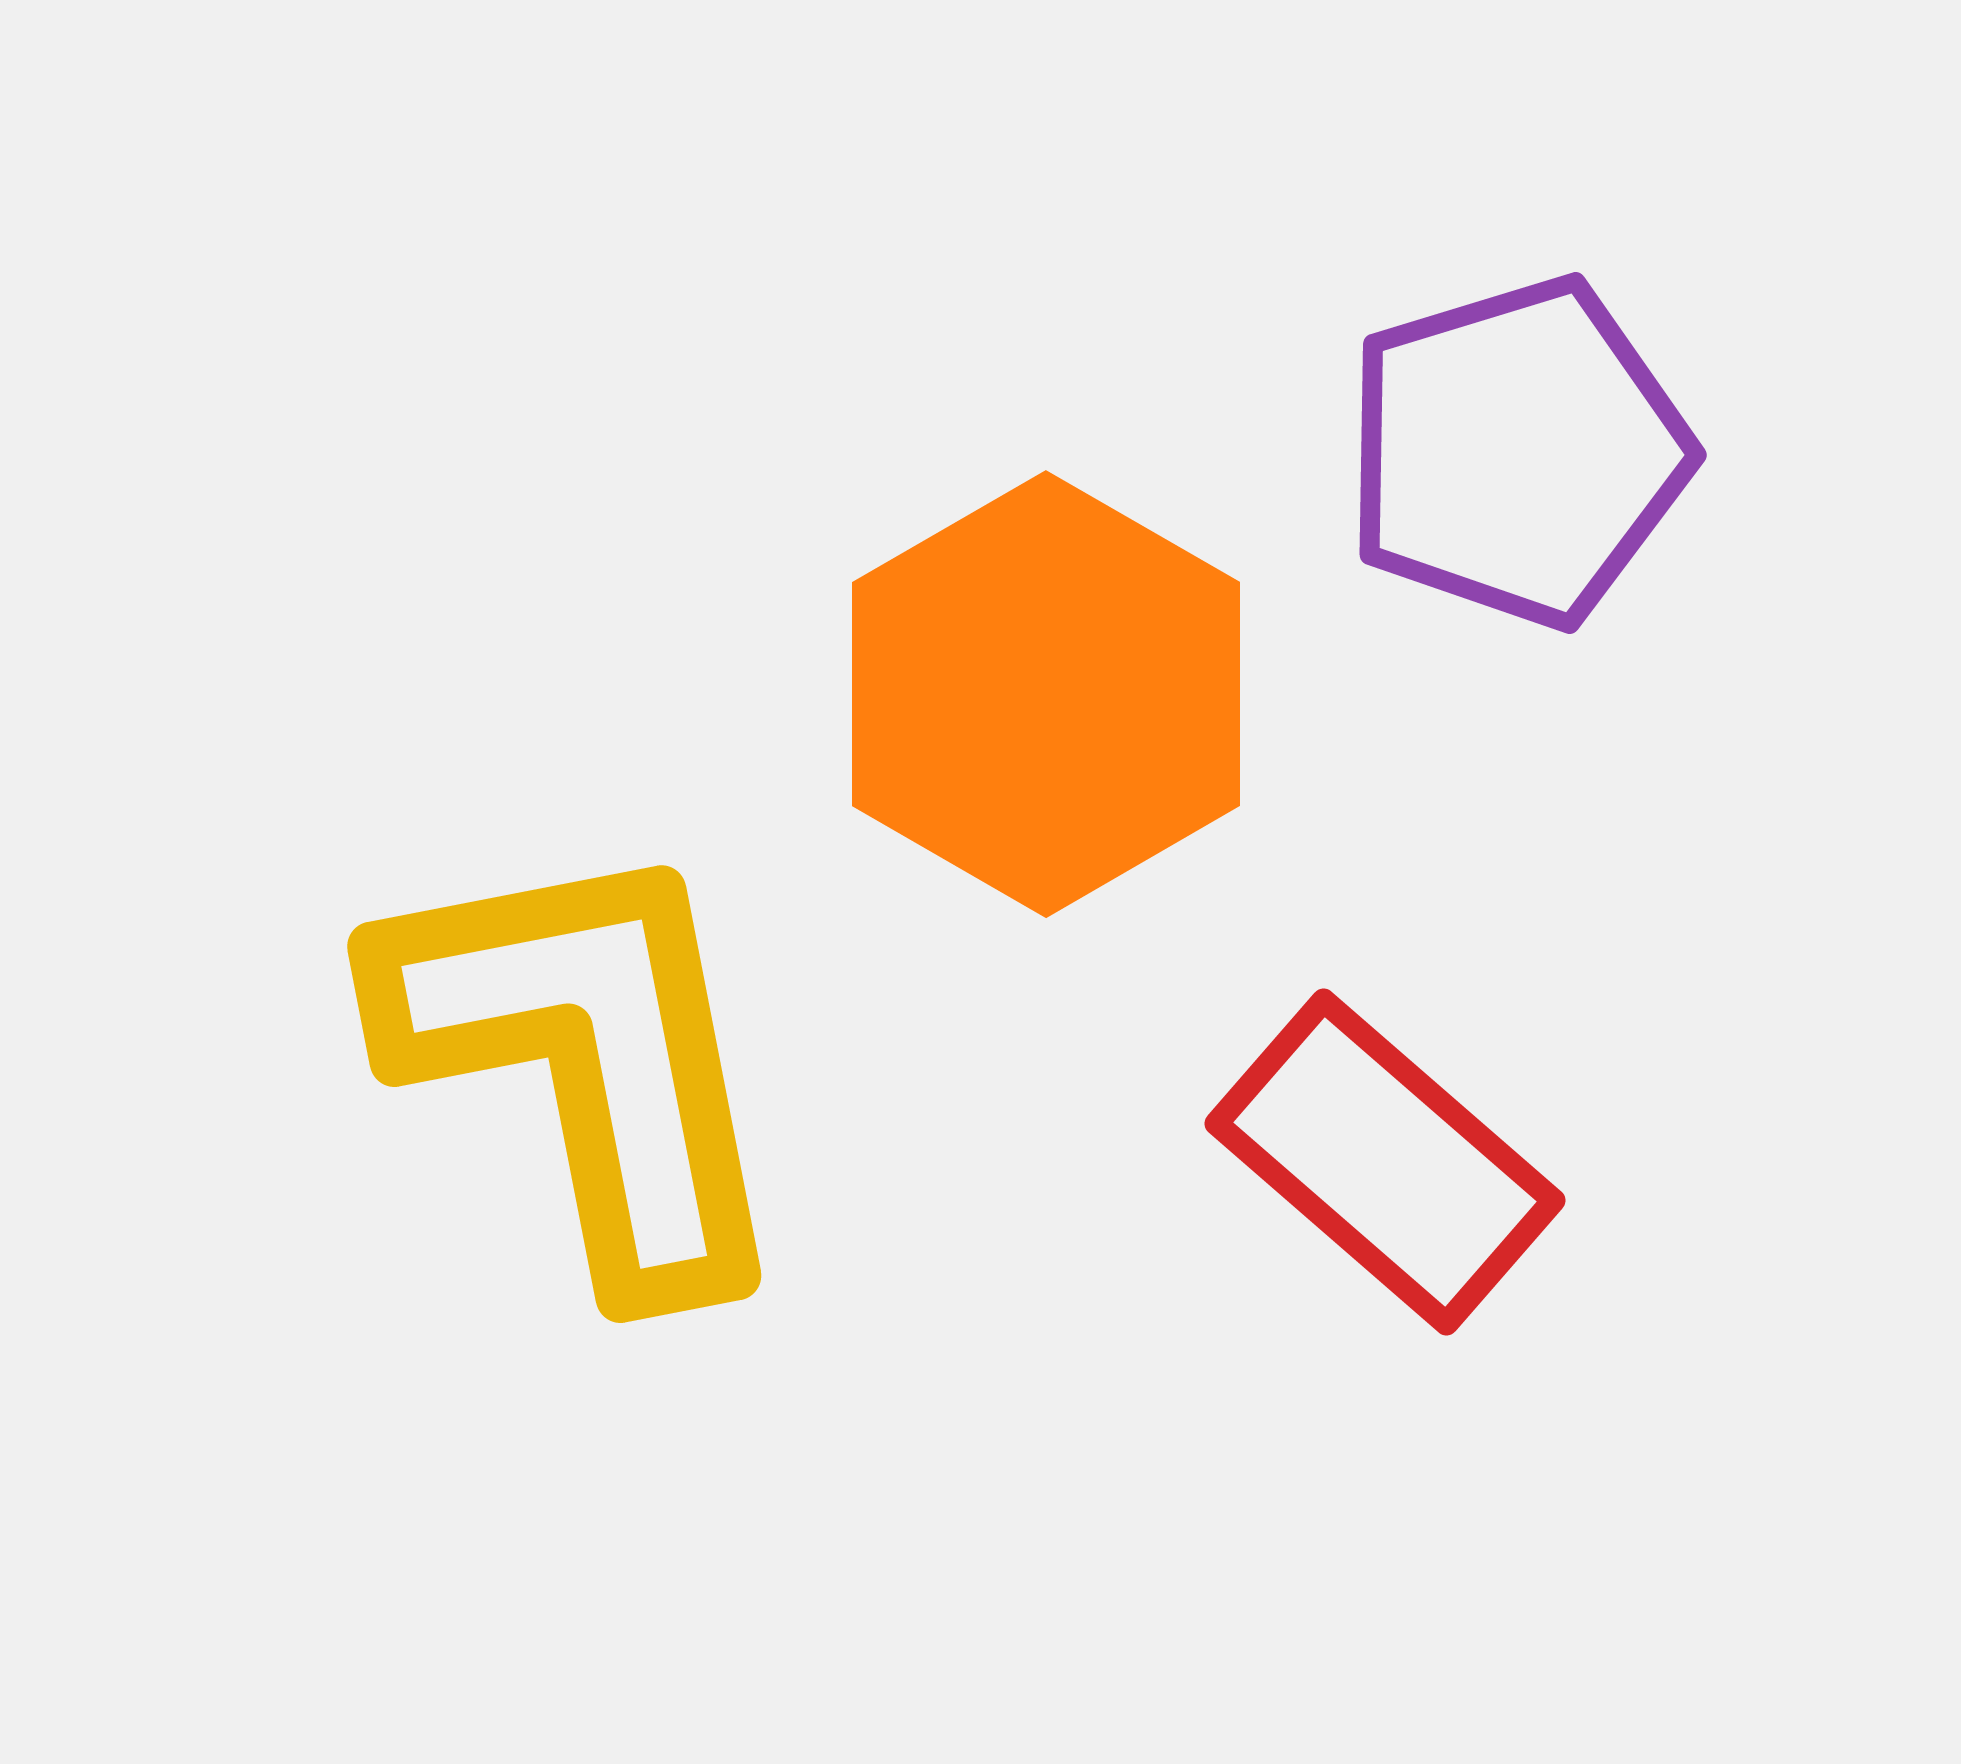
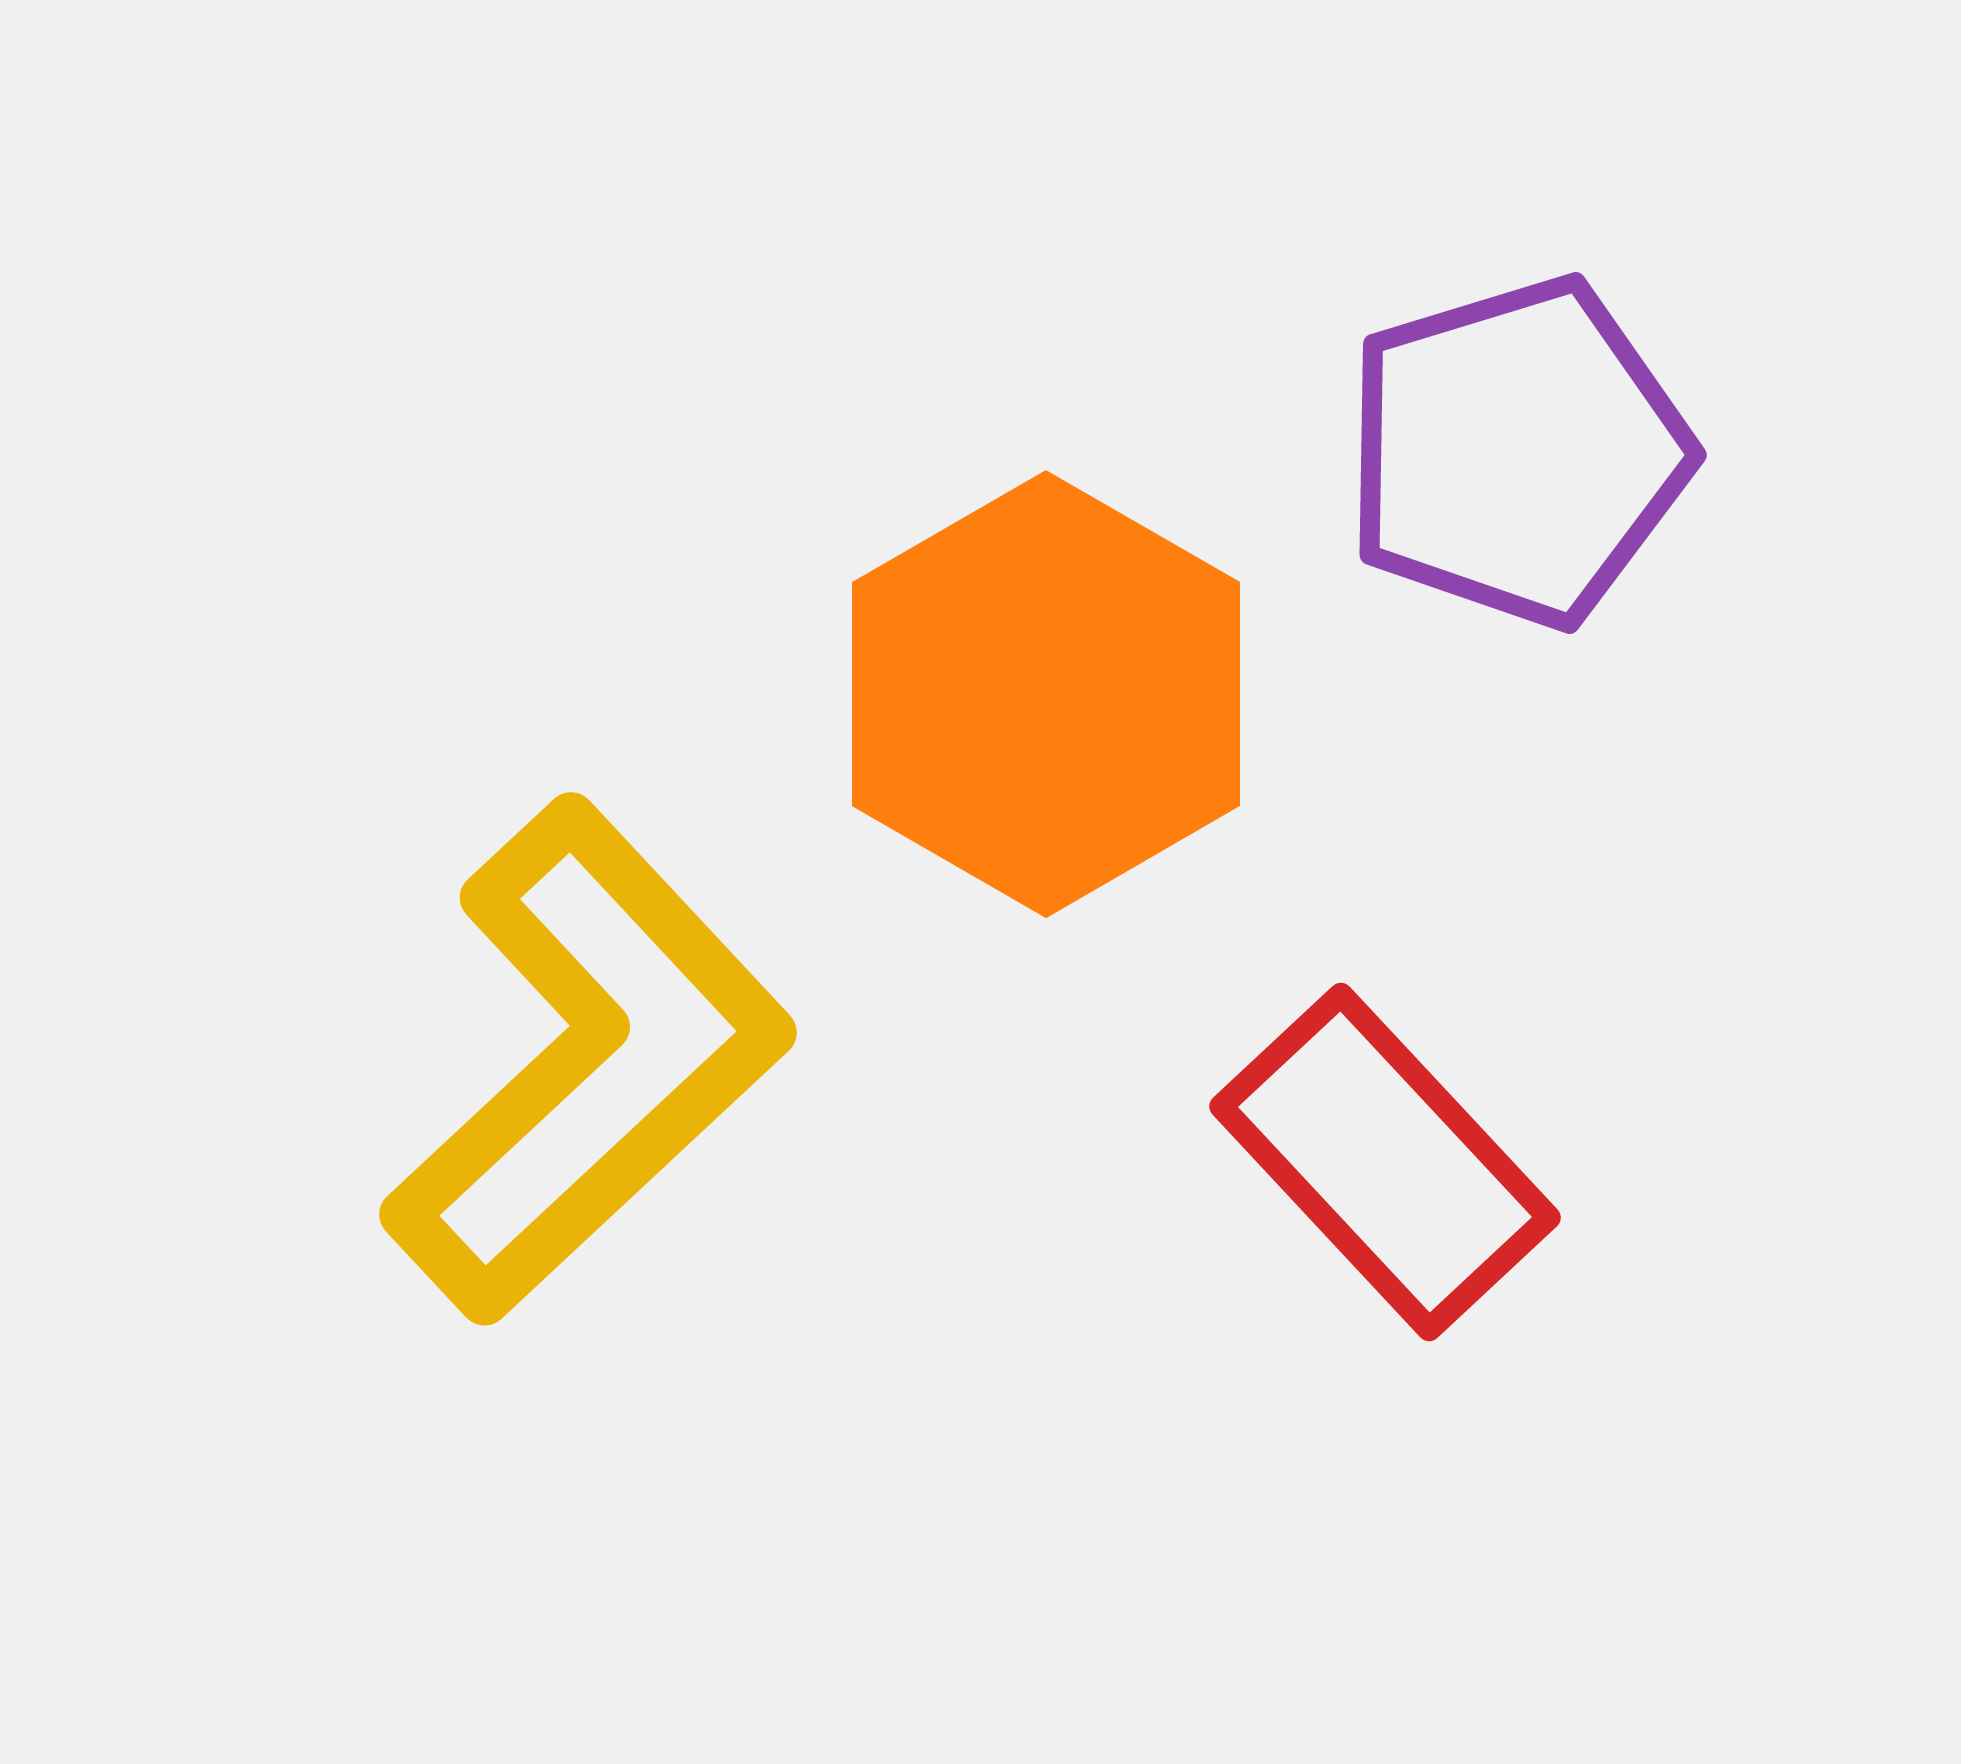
yellow L-shape: rotated 58 degrees clockwise
red rectangle: rotated 6 degrees clockwise
